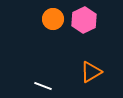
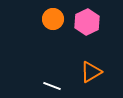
pink hexagon: moved 3 px right, 2 px down
white line: moved 9 px right
